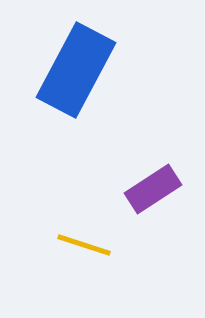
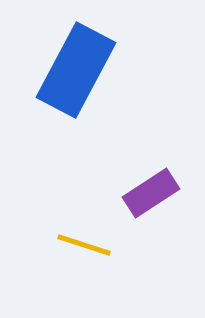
purple rectangle: moved 2 px left, 4 px down
